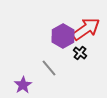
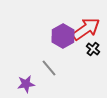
black cross: moved 13 px right, 4 px up
purple star: moved 3 px right, 1 px up; rotated 24 degrees clockwise
